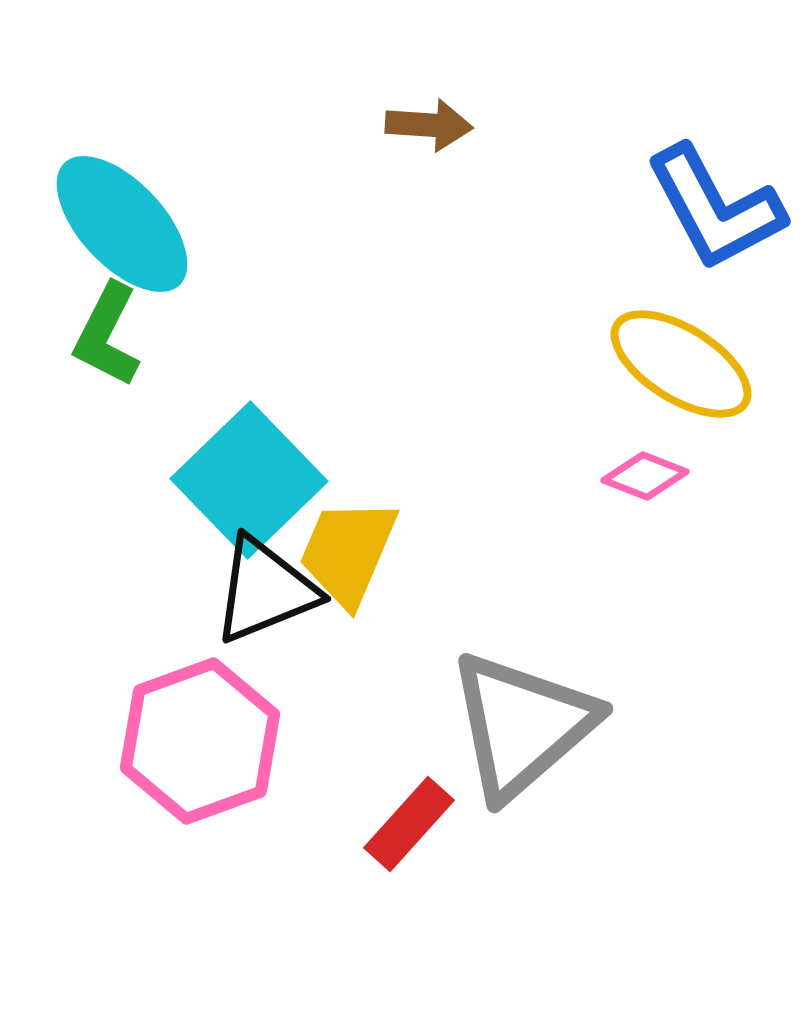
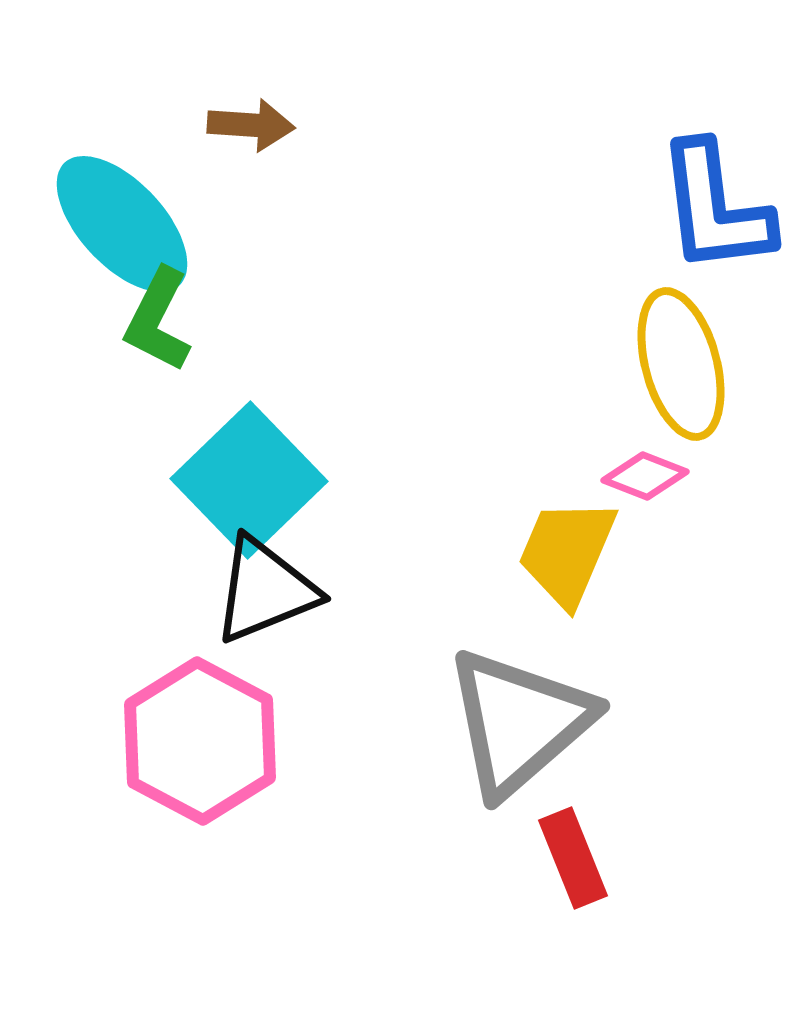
brown arrow: moved 178 px left
blue L-shape: rotated 21 degrees clockwise
green L-shape: moved 51 px right, 15 px up
yellow ellipse: rotated 43 degrees clockwise
yellow trapezoid: moved 219 px right
gray triangle: moved 3 px left, 3 px up
pink hexagon: rotated 12 degrees counterclockwise
red rectangle: moved 164 px right, 34 px down; rotated 64 degrees counterclockwise
